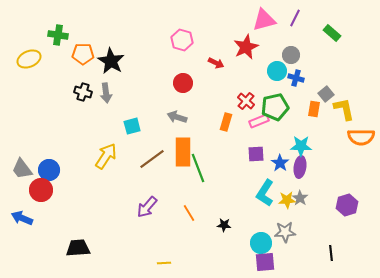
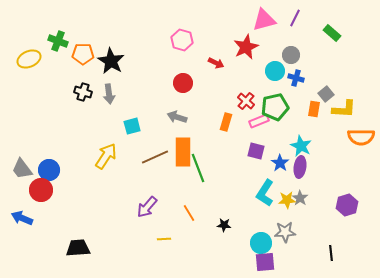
green cross at (58, 35): moved 6 px down; rotated 12 degrees clockwise
cyan circle at (277, 71): moved 2 px left
gray arrow at (106, 93): moved 3 px right, 1 px down
yellow L-shape at (344, 109): rotated 105 degrees clockwise
cyan star at (301, 146): rotated 25 degrees clockwise
purple square at (256, 154): moved 3 px up; rotated 18 degrees clockwise
brown line at (152, 159): moved 3 px right, 2 px up; rotated 12 degrees clockwise
yellow line at (164, 263): moved 24 px up
